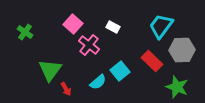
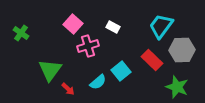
green cross: moved 4 px left, 1 px down
pink cross: moved 1 px left, 1 px down; rotated 35 degrees clockwise
red rectangle: moved 1 px up
cyan square: moved 1 px right
red arrow: moved 2 px right; rotated 16 degrees counterclockwise
